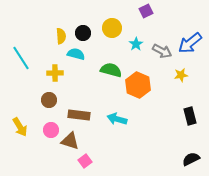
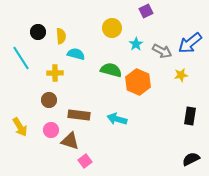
black circle: moved 45 px left, 1 px up
orange hexagon: moved 3 px up
black rectangle: rotated 24 degrees clockwise
